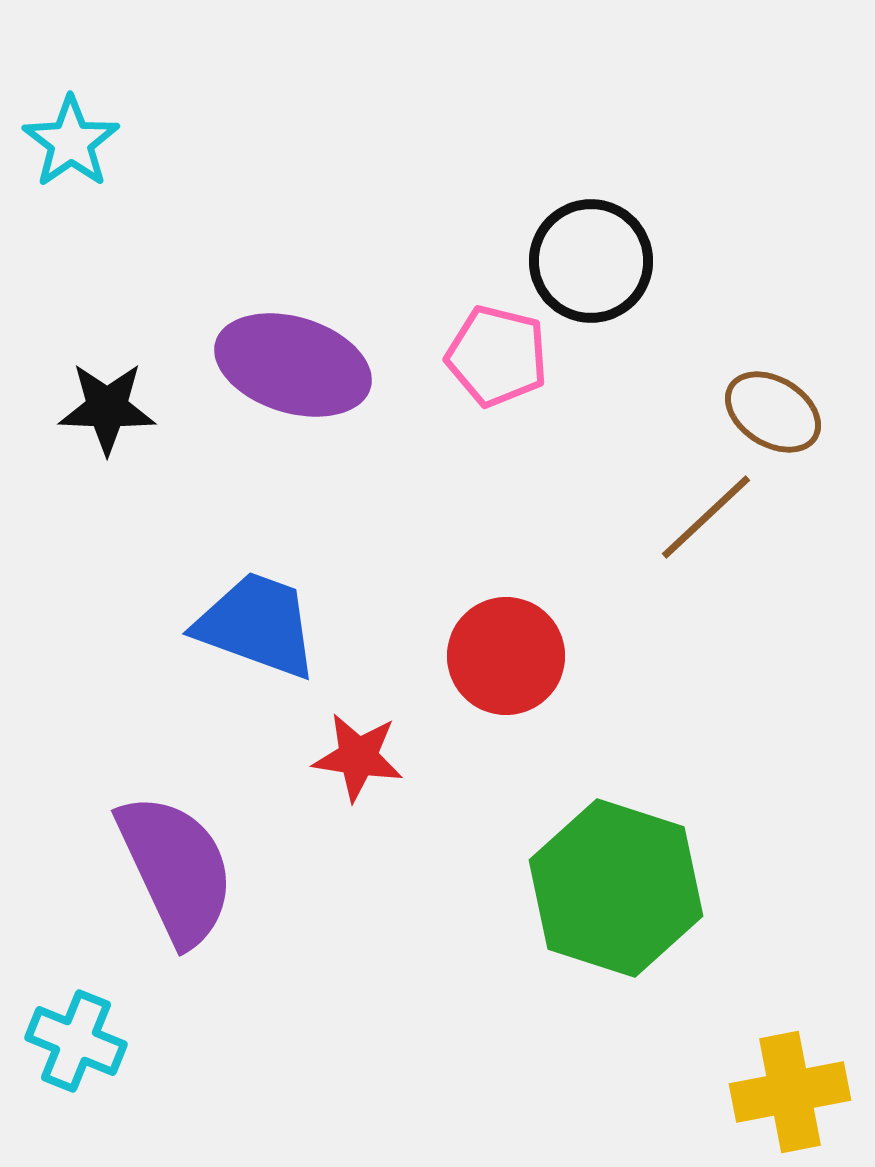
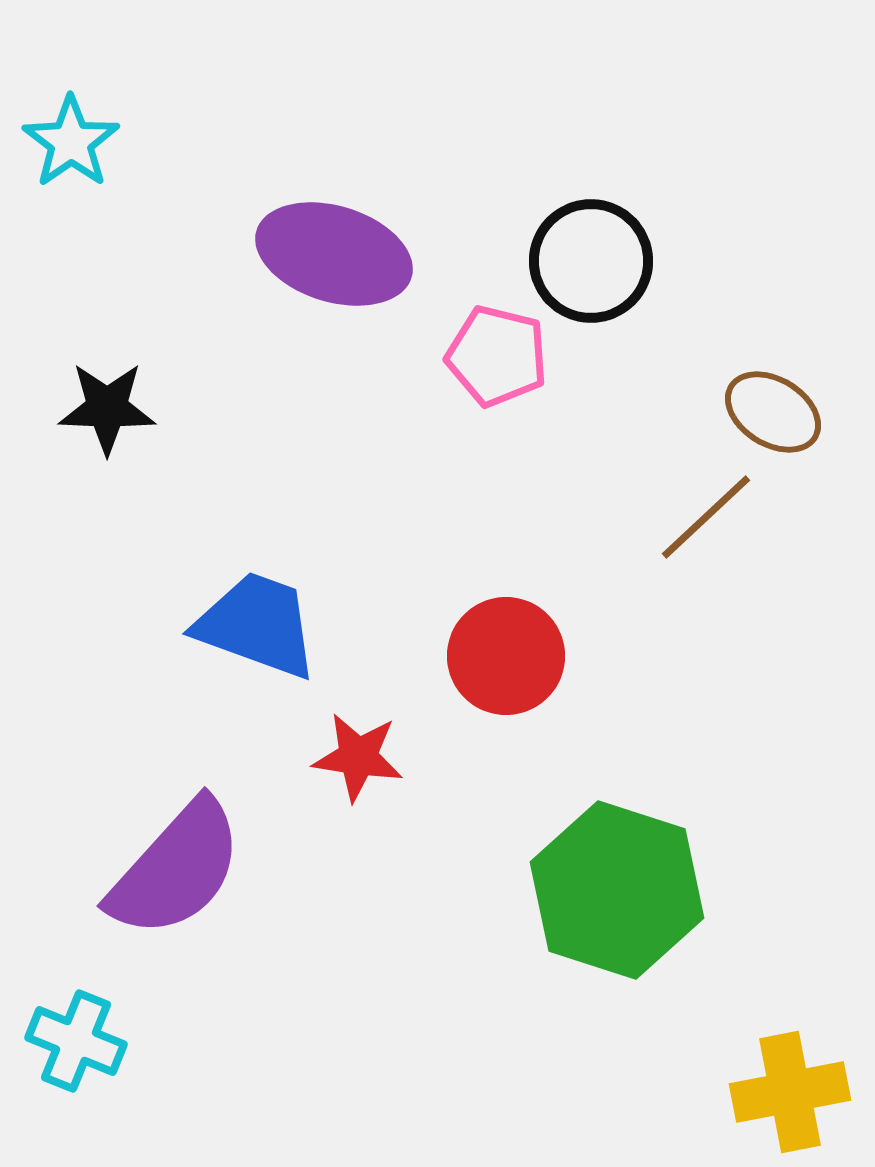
purple ellipse: moved 41 px right, 111 px up
purple semicircle: rotated 67 degrees clockwise
green hexagon: moved 1 px right, 2 px down
